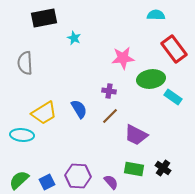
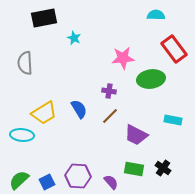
cyan rectangle: moved 23 px down; rotated 24 degrees counterclockwise
